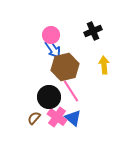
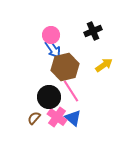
yellow arrow: rotated 60 degrees clockwise
